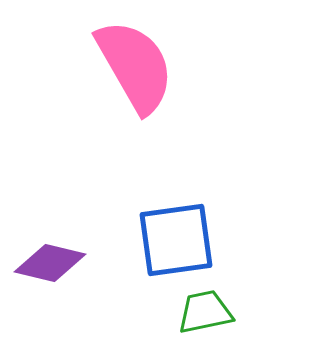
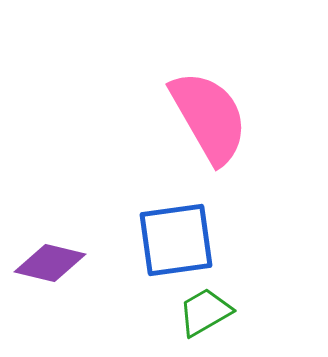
pink semicircle: moved 74 px right, 51 px down
green trapezoid: rotated 18 degrees counterclockwise
